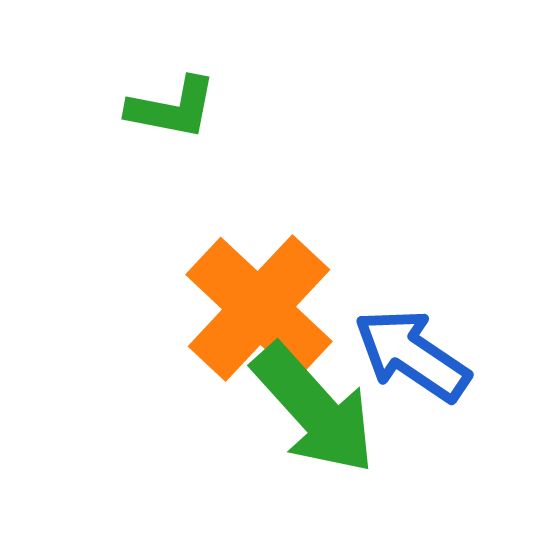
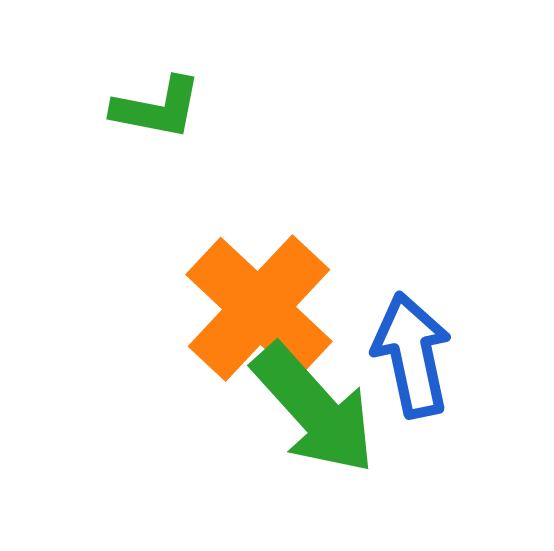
green L-shape: moved 15 px left
blue arrow: rotated 44 degrees clockwise
